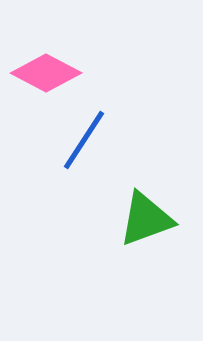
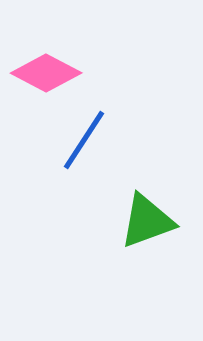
green triangle: moved 1 px right, 2 px down
